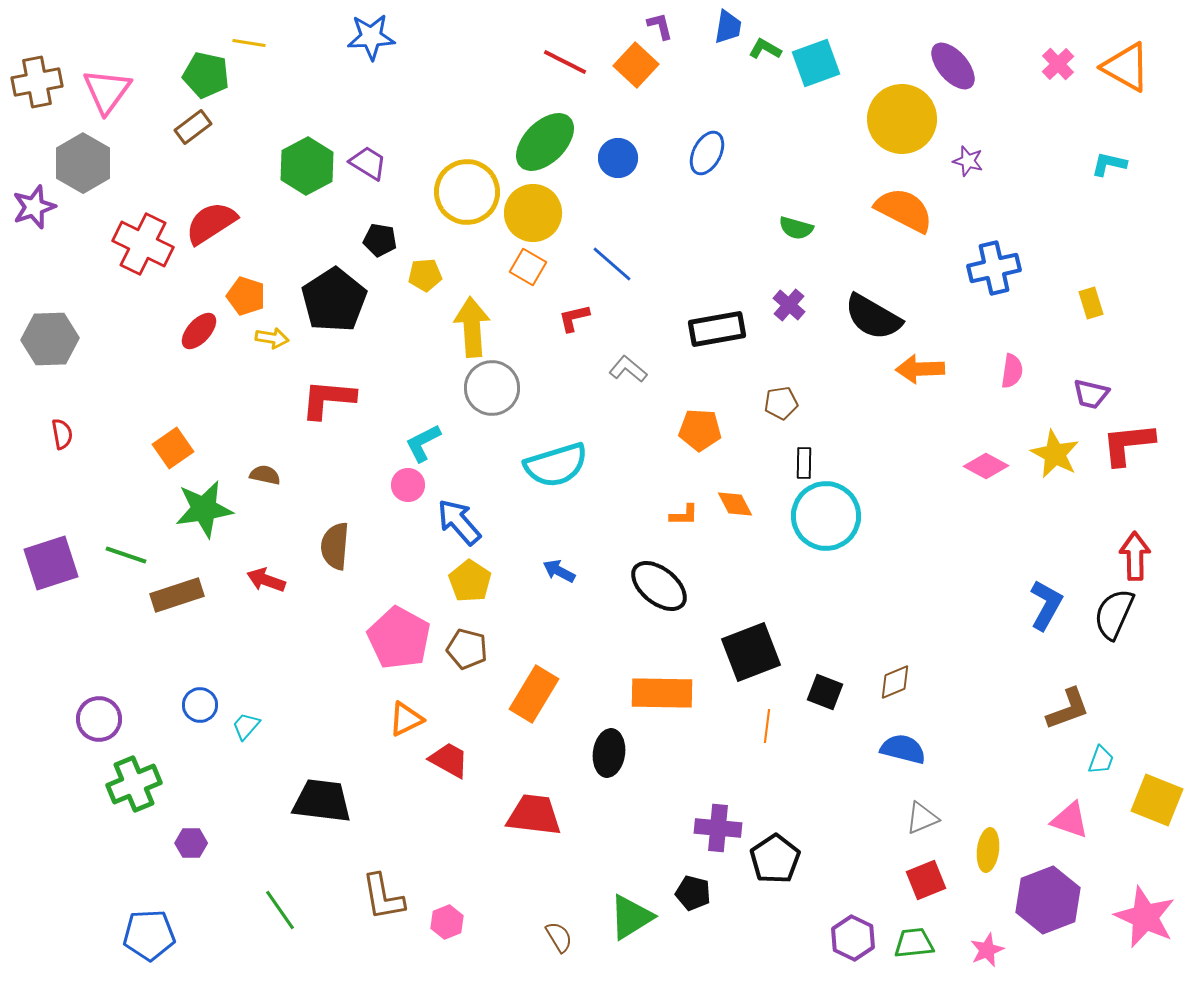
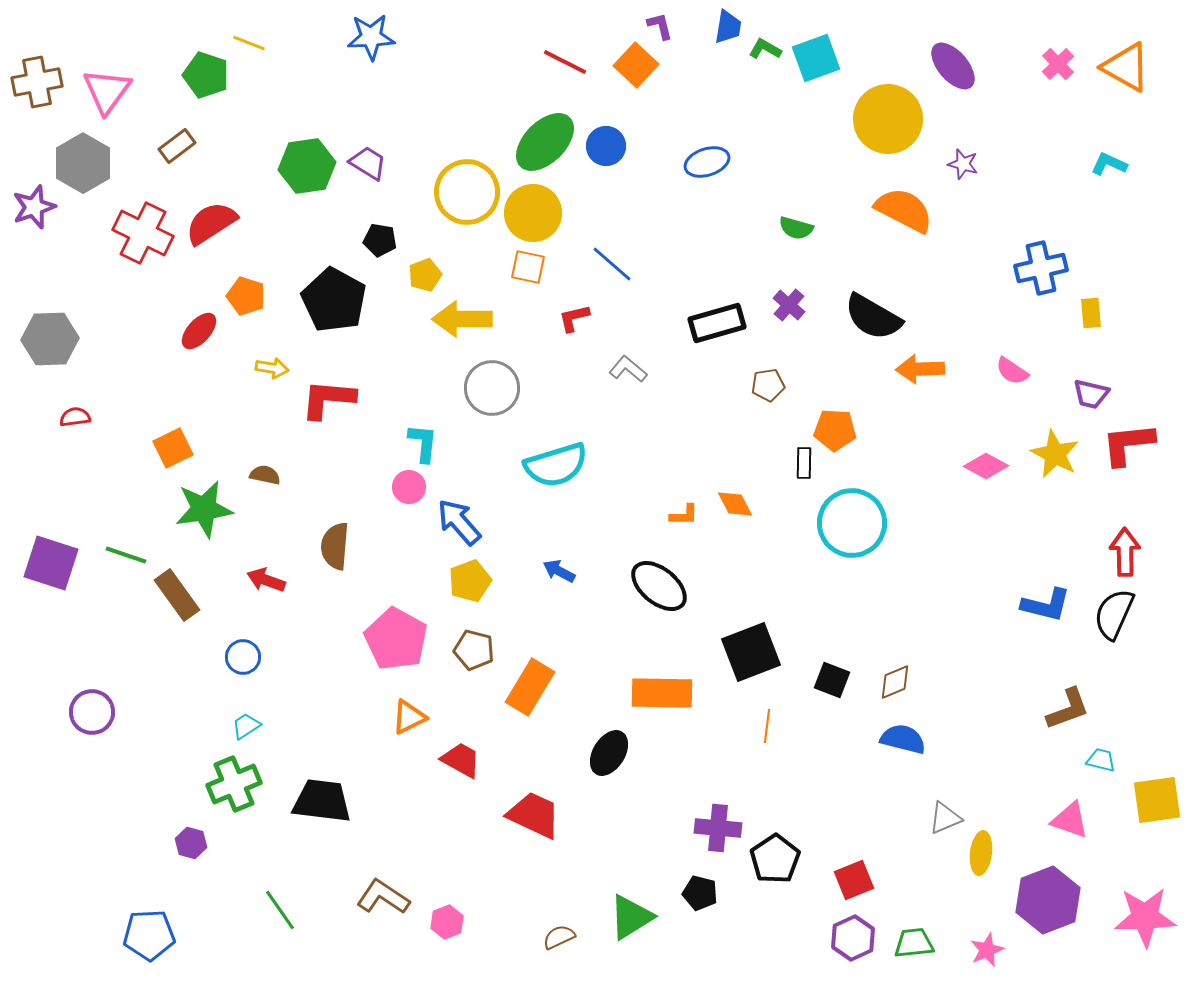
yellow line at (249, 43): rotated 12 degrees clockwise
cyan square at (816, 63): moved 5 px up
green pentagon at (206, 75): rotated 6 degrees clockwise
yellow circle at (902, 119): moved 14 px left
brown rectangle at (193, 127): moved 16 px left, 19 px down
blue ellipse at (707, 153): moved 9 px down; rotated 45 degrees clockwise
blue circle at (618, 158): moved 12 px left, 12 px up
purple star at (968, 161): moved 5 px left, 3 px down
cyan L-shape at (1109, 164): rotated 12 degrees clockwise
green hexagon at (307, 166): rotated 20 degrees clockwise
red cross at (143, 244): moved 11 px up
orange square at (528, 267): rotated 18 degrees counterclockwise
blue cross at (994, 268): moved 47 px right
yellow pentagon at (425, 275): rotated 16 degrees counterclockwise
black pentagon at (334, 300): rotated 10 degrees counterclockwise
yellow rectangle at (1091, 303): moved 10 px down; rotated 12 degrees clockwise
yellow arrow at (472, 327): moved 10 px left, 8 px up; rotated 86 degrees counterclockwise
black rectangle at (717, 329): moved 6 px up; rotated 6 degrees counterclockwise
yellow arrow at (272, 338): moved 30 px down
pink semicircle at (1012, 371): rotated 116 degrees clockwise
brown pentagon at (781, 403): moved 13 px left, 18 px up
orange pentagon at (700, 430): moved 135 px right
red semicircle at (62, 434): moved 13 px right, 17 px up; rotated 88 degrees counterclockwise
cyan L-shape at (423, 443): rotated 123 degrees clockwise
orange square at (173, 448): rotated 9 degrees clockwise
pink circle at (408, 485): moved 1 px right, 2 px down
cyan circle at (826, 516): moved 26 px right, 7 px down
red arrow at (1135, 556): moved 10 px left, 4 px up
purple square at (51, 563): rotated 36 degrees clockwise
yellow pentagon at (470, 581): rotated 18 degrees clockwise
brown rectangle at (177, 595): rotated 72 degrees clockwise
blue L-shape at (1046, 605): rotated 75 degrees clockwise
pink pentagon at (399, 638): moved 3 px left, 1 px down
brown pentagon at (467, 649): moved 7 px right, 1 px down
black square at (825, 692): moved 7 px right, 12 px up
orange rectangle at (534, 694): moved 4 px left, 7 px up
blue circle at (200, 705): moved 43 px right, 48 px up
purple circle at (99, 719): moved 7 px left, 7 px up
orange triangle at (406, 719): moved 3 px right, 2 px up
cyan trapezoid at (246, 726): rotated 16 degrees clockwise
blue semicircle at (903, 749): moved 10 px up
black ellipse at (609, 753): rotated 24 degrees clockwise
red trapezoid at (449, 760): moved 12 px right
cyan trapezoid at (1101, 760): rotated 96 degrees counterclockwise
green cross at (134, 784): moved 100 px right
yellow square at (1157, 800): rotated 30 degrees counterclockwise
red trapezoid at (534, 815): rotated 18 degrees clockwise
gray triangle at (922, 818): moved 23 px right
purple hexagon at (191, 843): rotated 16 degrees clockwise
yellow ellipse at (988, 850): moved 7 px left, 3 px down
red square at (926, 880): moved 72 px left
black pentagon at (693, 893): moved 7 px right
brown L-shape at (383, 897): rotated 134 degrees clockwise
pink star at (1145, 917): rotated 26 degrees counterclockwise
brown semicircle at (559, 937): rotated 84 degrees counterclockwise
purple hexagon at (853, 938): rotated 9 degrees clockwise
